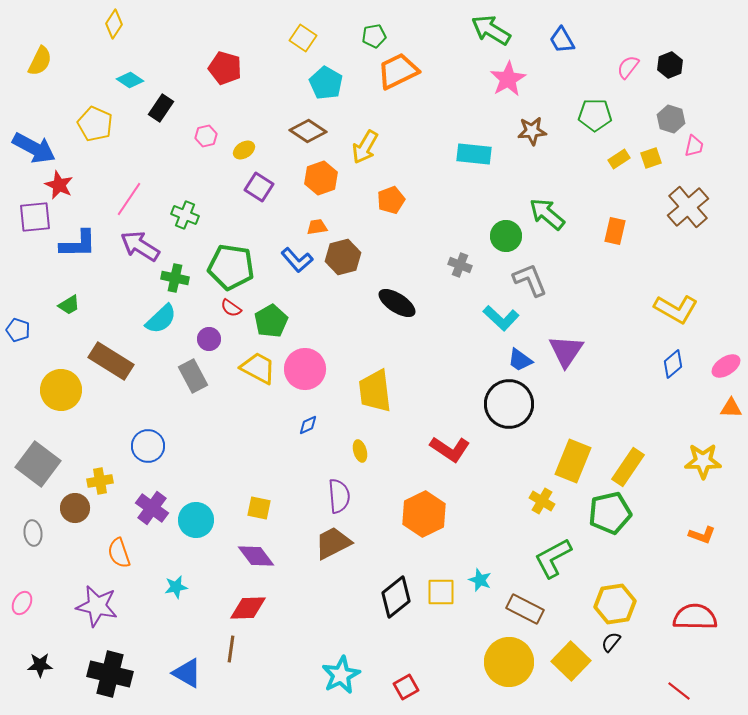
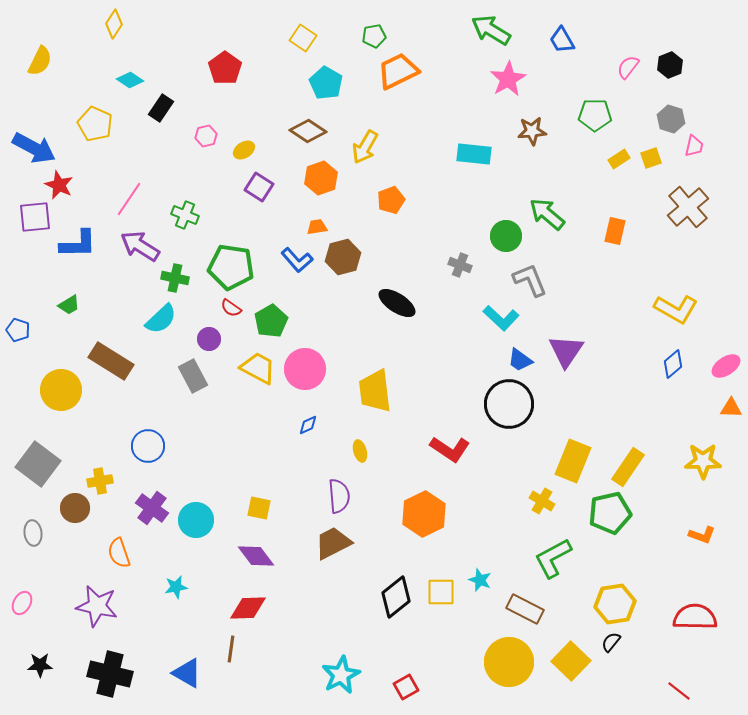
red pentagon at (225, 68): rotated 20 degrees clockwise
